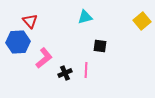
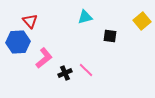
black square: moved 10 px right, 10 px up
pink line: rotated 49 degrees counterclockwise
